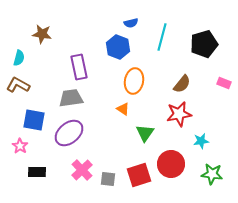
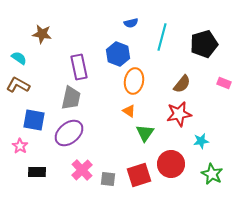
blue hexagon: moved 7 px down
cyan semicircle: rotated 70 degrees counterclockwise
gray trapezoid: rotated 110 degrees clockwise
orange triangle: moved 6 px right, 2 px down
green star: rotated 20 degrees clockwise
